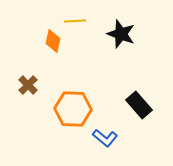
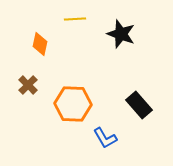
yellow line: moved 2 px up
orange diamond: moved 13 px left, 3 px down
orange hexagon: moved 5 px up
blue L-shape: rotated 20 degrees clockwise
